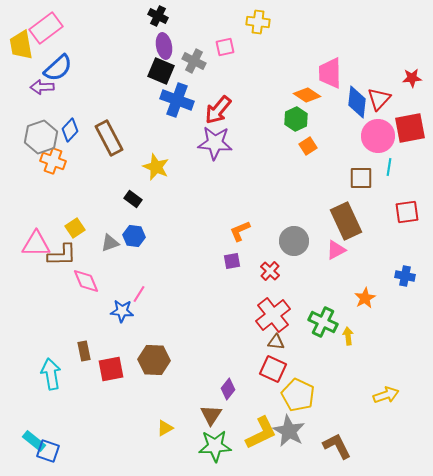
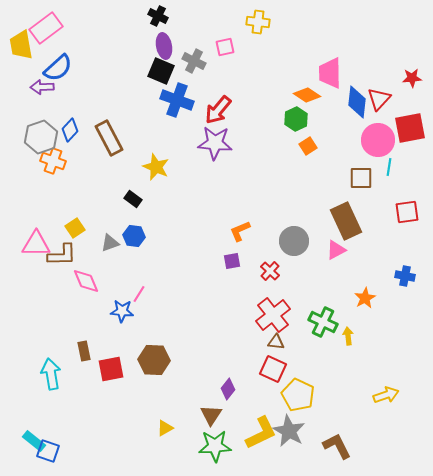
pink circle at (378, 136): moved 4 px down
